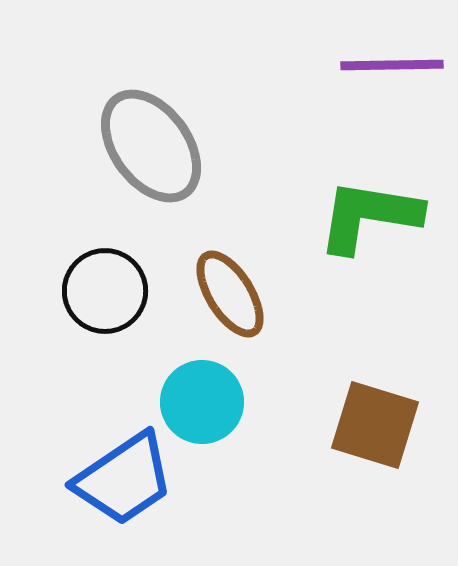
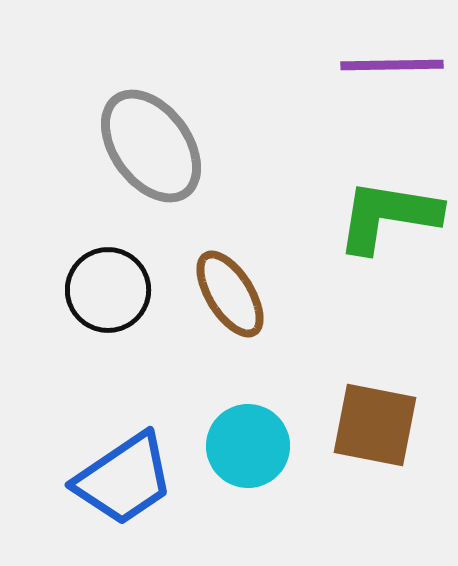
green L-shape: moved 19 px right
black circle: moved 3 px right, 1 px up
cyan circle: moved 46 px right, 44 px down
brown square: rotated 6 degrees counterclockwise
